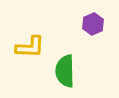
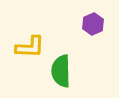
green semicircle: moved 4 px left
